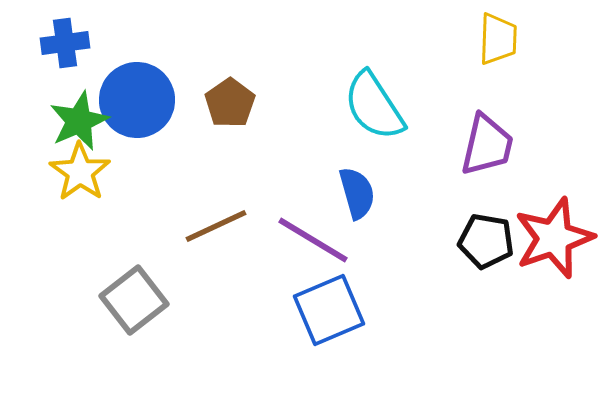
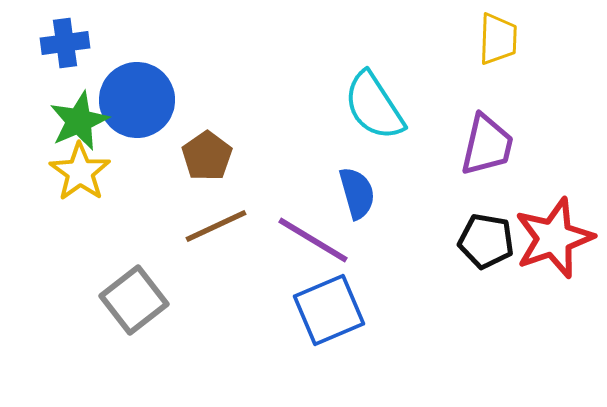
brown pentagon: moved 23 px left, 53 px down
